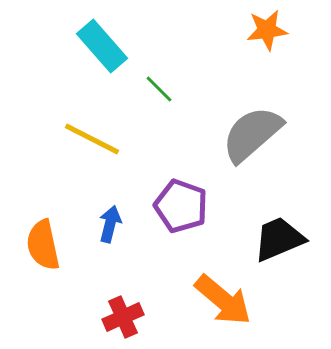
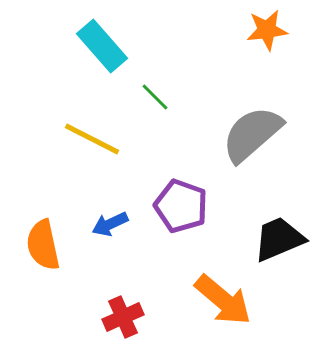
green line: moved 4 px left, 8 px down
blue arrow: rotated 129 degrees counterclockwise
